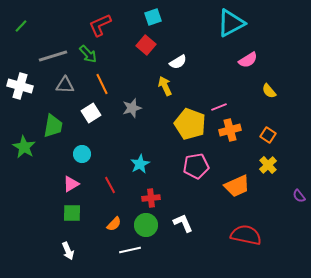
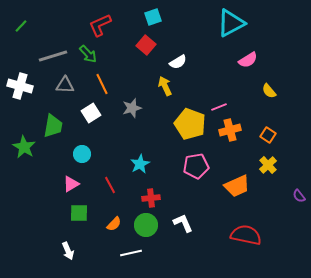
green square: moved 7 px right
white line: moved 1 px right, 3 px down
